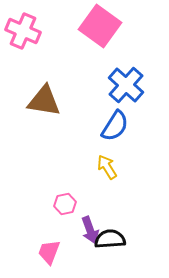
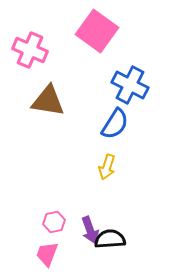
pink square: moved 3 px left, 5 px down
pink cross: moved 7 px right, 19 px down
blue cross: moved 4 px right; rotated 15 degrees counterclockwise
brown triangle: moved 4 px right
blue semicircle: moved 2 px up
yellow arrow: rotated 130 degrees counterclockwise
pink hexagon: moved 11 px left, 18 px down
pink trapezoid: moved 2 px left, 2 px down
